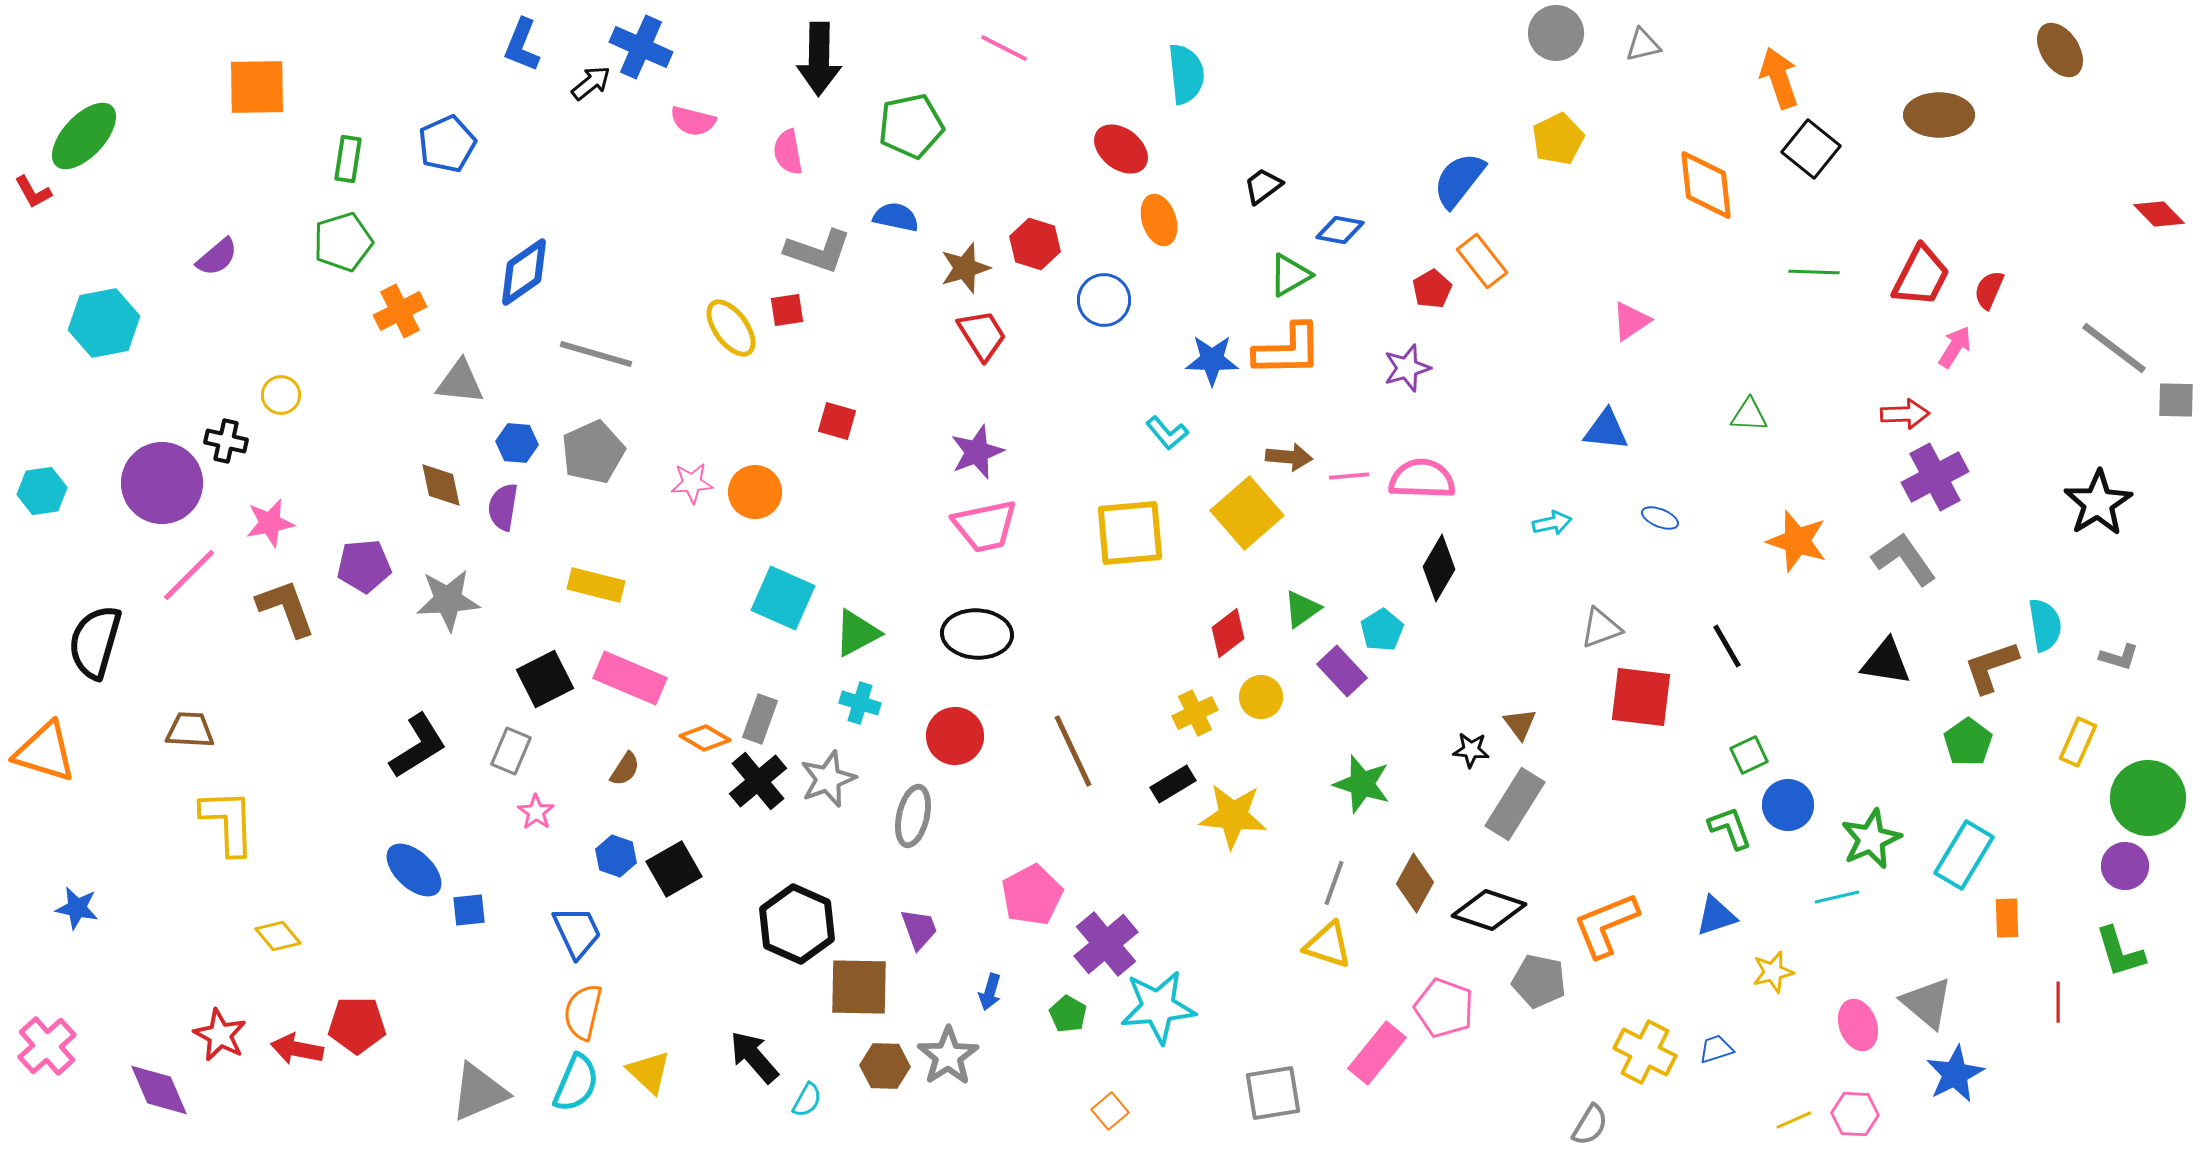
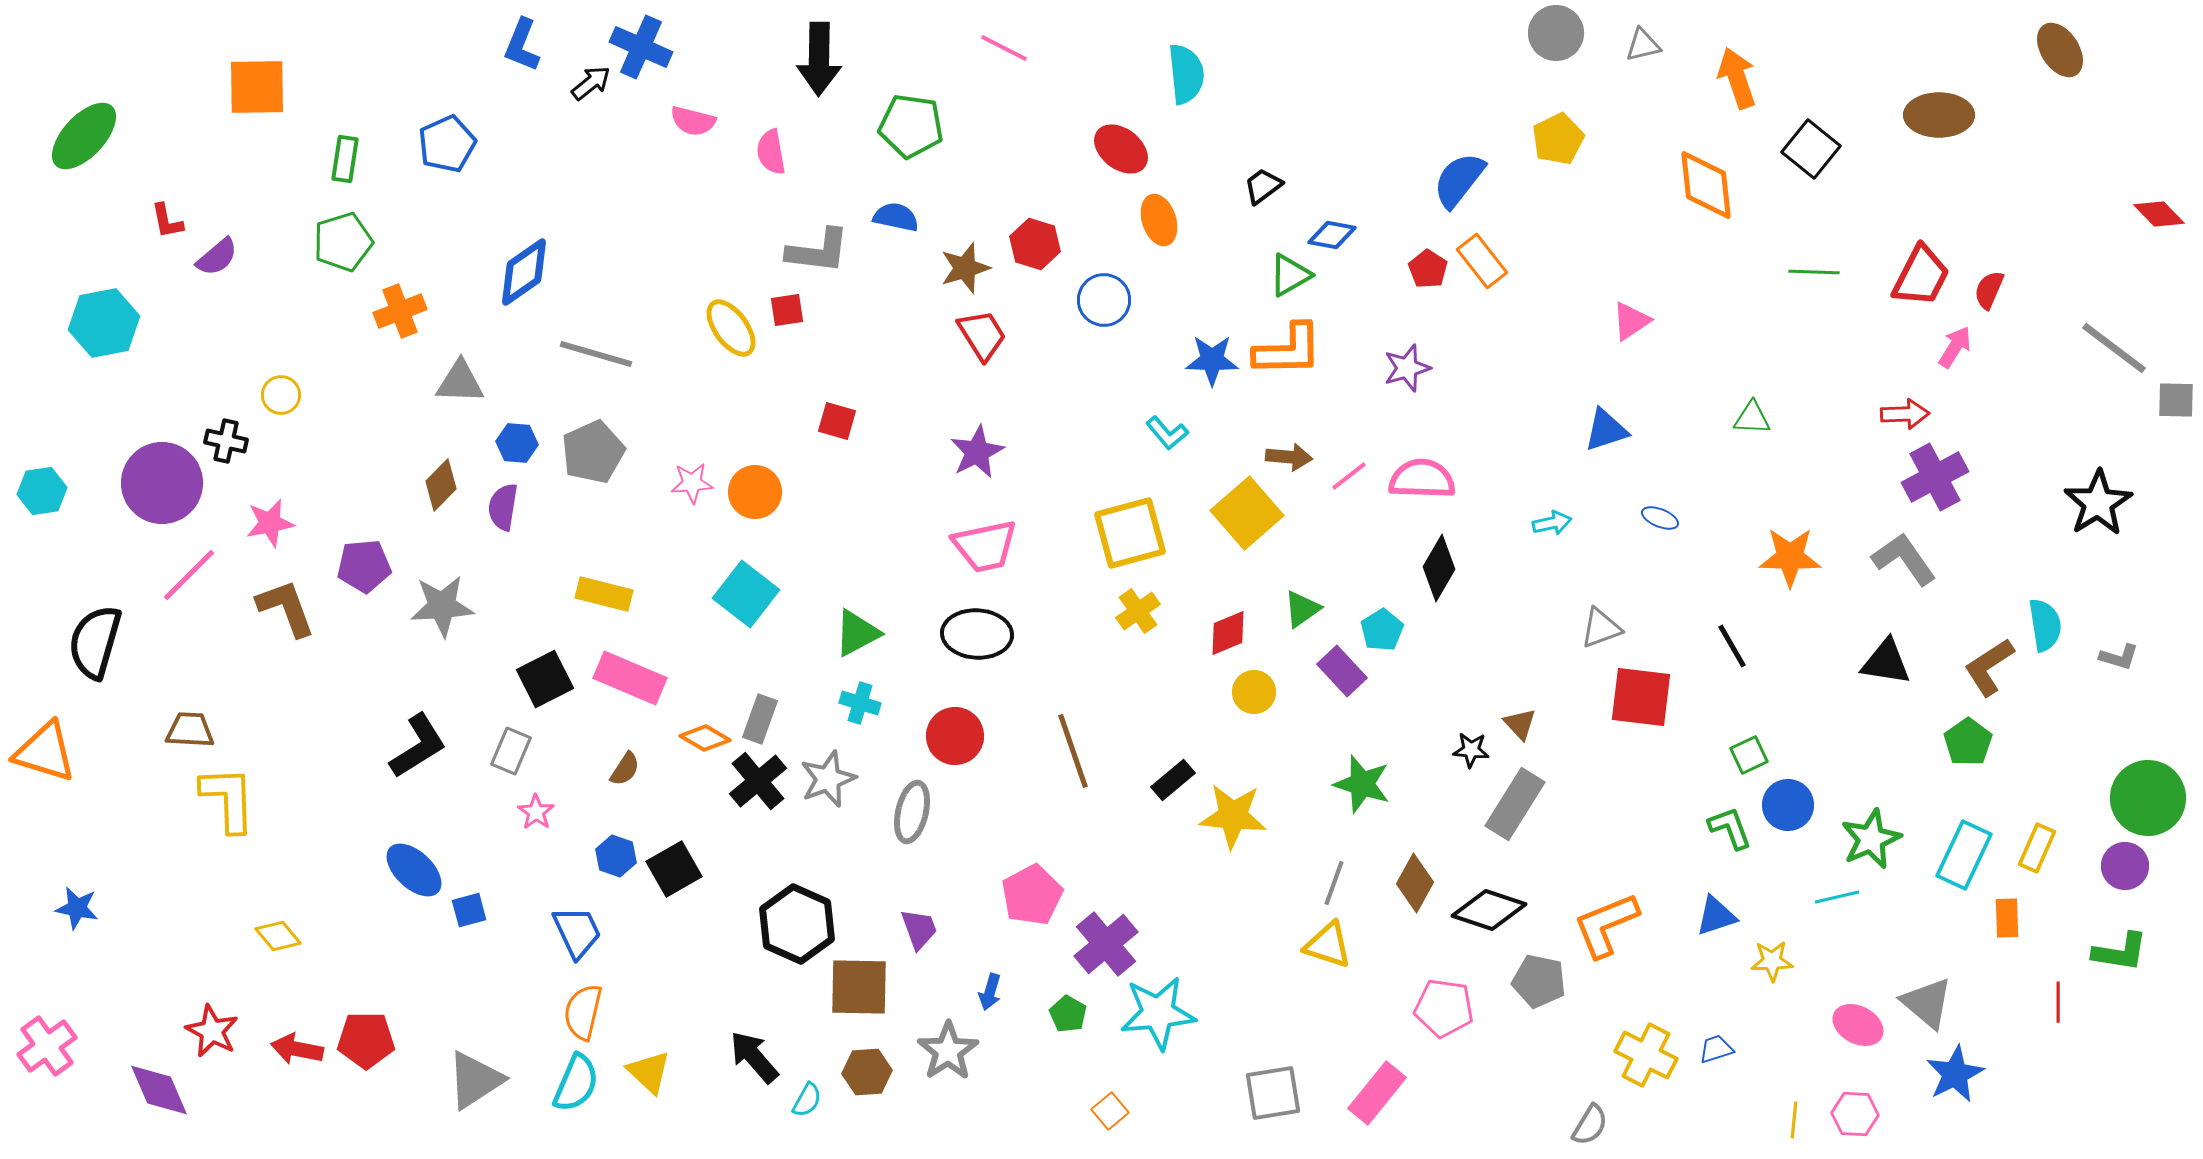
orange arrow at (1779, 78): moved 42 px left
green pentagon at (911, 126): rotated 20 degrees clockwise
pink semicircle at (788, 152): moved 17 px left
green rectangle at (348, 159): moved 3 px left
red L-shape at (33, 192): moved 134 px right, 29 px down; rotated 18 degrees clockwise
blue diamond at (1340, 230): moved 8 px left, 5 px down
gray L-shape at (818, 251): rotated 12 degrees counterclockwise
red pentagon at (1432, 289): moved 4 px left, 20 px up; rotated 9 degrees counterclockwise
orange cross at (400, 311): rotated 6 degrees clockwise
gray triangle at (460, 382): rotated 4 degrees counterclockwise
green triangle at (1749, 415): moved 3 px right, 3 px down
blue triangle at (1606, 430): rotated 24 degrees counterclockwise
purple star at (977, 452): rotated 6 degrees counterclockwise
pink line at (1349, 476): rotated 33 degrees counterclockwise
brown diamond at (441, 485): rotated 57 degrees clockwise
pink trapezoid at (985, 526): moved 20 px down
yellow square at (1130, 533): rotated 10 degrees counterclockwise
orange star at (1797, 541): moved 7 px left, 16 px down; rotated 16 degrees counterclockwise
yellow rectangle at (596, 585): moved 8 px right, 9 px down
cyan square at (783, 598): moved 37 px left, 4 px up; rotated 14 degrees clockwise
gray star at (448, 600): moved 6 px left, 6 px down
red diamond at (1228, 633): rotated 15 degrees clockwise
black line at (1727, 646): moved 5 px right
brown L-shape at (1991, 667): moved 2 px left; rotated 14 degrees counterclockwise
yellow circle at (1261, 697): moved 7 px left, 5 px up
yellow cross at (1195, 713): moved 57 px left, 102 px up; rotated 9 degrees counterclockwise
brown triangle at (1520, 724): rotated 6 degrees counterclockwise
yellow rectangle at (2078, 742): moved 41 px left, 106 px down
brown line at (1073, 751): rotated 6 degrees clockwise
black rectangle at (1173, 784): moved 4 px up; rotated 9 degrees counterclockwise
gray ellipse at (913, 816): moved 1 px left, 4 px up
yellow L-shape at (228, 822): moved 23 px up
cyan rectangle at (1964, 855): rotated 6 degrees counterclockwise
blue square at (469, 910): rotated 9 degrees counterclockwise
green L-shape at (2120, 952): rotated 64 degrees counterclockwise
yellow star at (1773, 972): moved 1 px left, 11 px up; rotated 12 degrees clockwise
cyan star at (1158, 1007): moved 6 px down
pink pentagon at (1444, 1008): rotated 12 degrees counterclockwise
red pentagon at (357, 1025): moved 9 px right, 15 px down
pink ellipse at (1858, 1025): rotated 42 degrees counterclockwise
red star at (220, 1035): moved 8 px left, 4 px up
pink cross at (47, 1046): rotated 6 degrees clockwise
yellow cross at (1645, 1052): moved 1 px right, 3 px down
pink rectangle at (1377, 1053): moved 40 px down
gray star at (948, 1056): moved 5 px up
brown hexagon at (885, 1066): moved 18 px left, 6 px down; rotated 6 degrees counterclockwise
gray triangle at (479, 1092): moved 4 px left, 12 px up; rotated 10 degrees counterclockwise
yellow line at (1794, 1120): rotated 60 degrees counterclockwise
